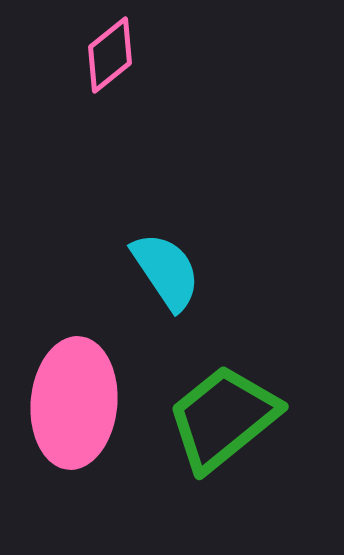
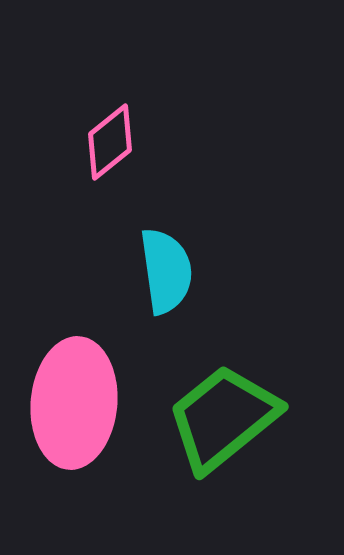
pink diamond: moved 87 px down
cyan semicircle: rotated 26 degrees clockwise
